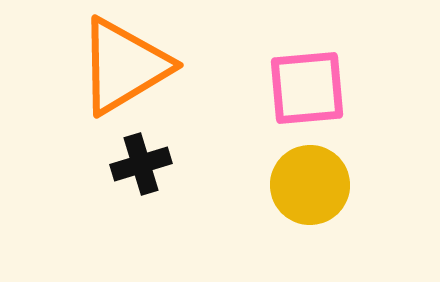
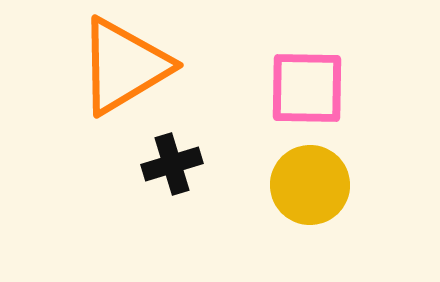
pink square: rotated 6 degrees clockwise
black cross: moved 31 px right
